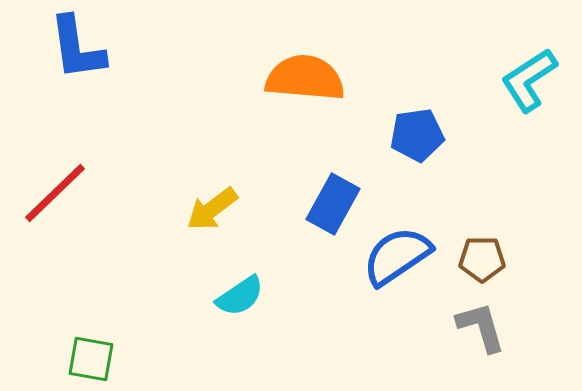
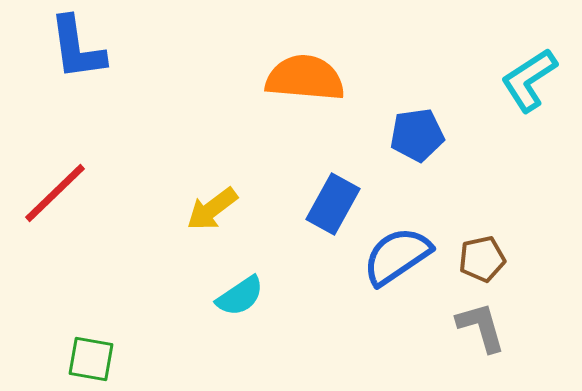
brown pentagon: rotated 12 degrees counterclockwise
